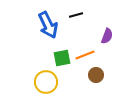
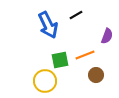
black line: rotated 16 degrees counterclockwise
green square: moved 2 px left, 2 px down
yellow circle: moved 1 px left, 1 px up
